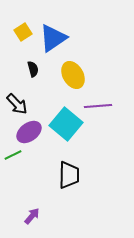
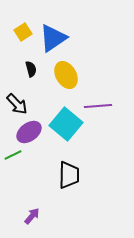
black semicircle: moved 2 px left
yellow ellipse: moved 7 px left
